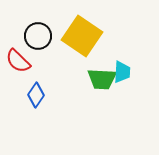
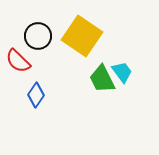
cyan trapezoid: rotated 40 degrees counterclockwise
green trapezoid: rotated 60 degrees clockwise
